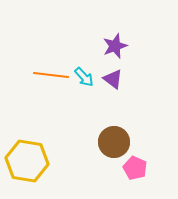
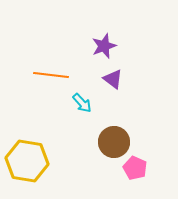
purple star: moved 11 px left
cyan arrow: moved 2 px left, 26 px down
